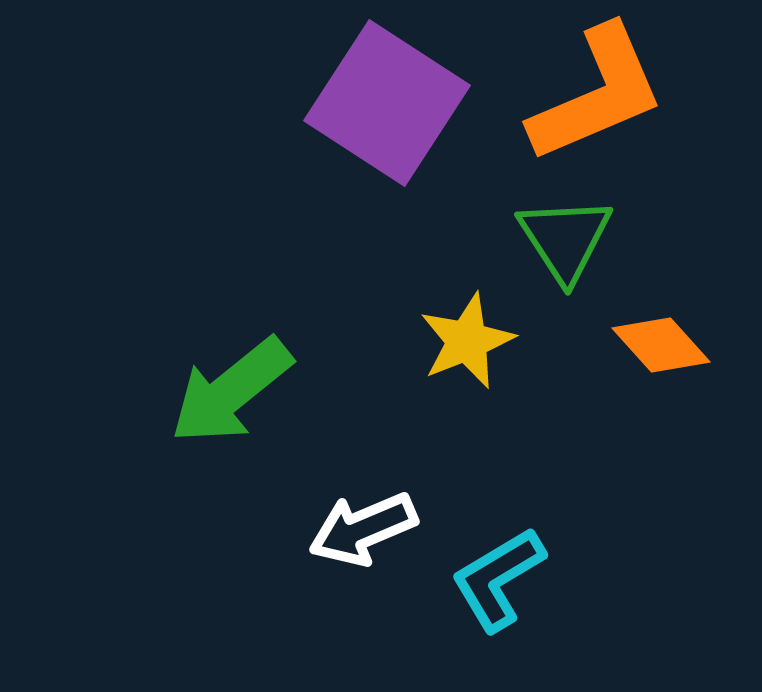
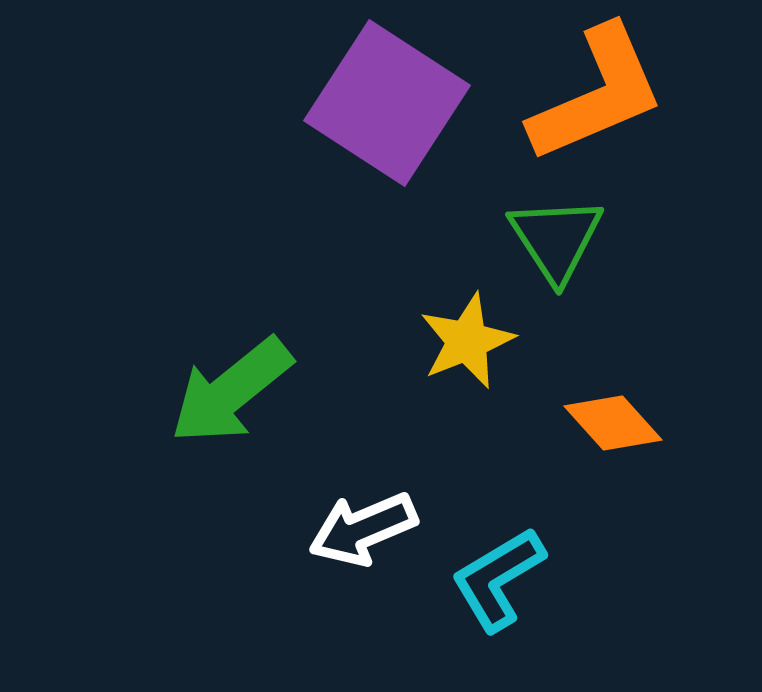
green triangle: moved 9 px left
orange diamond: moved 48 px left, 78 px down
